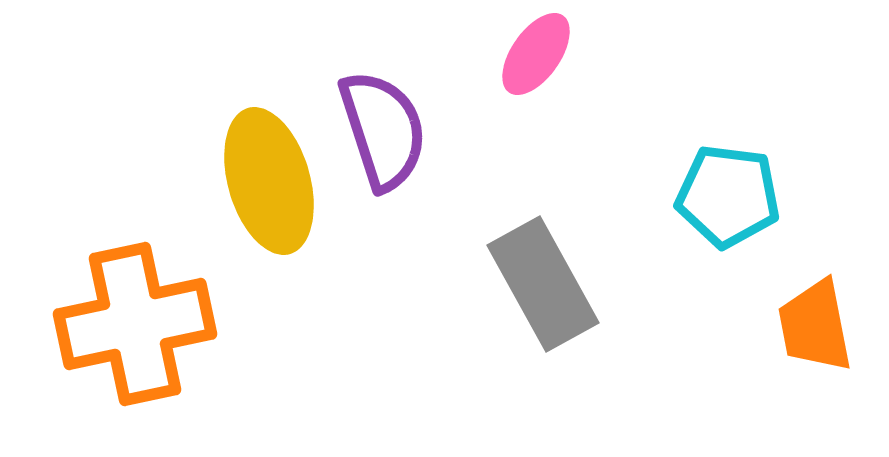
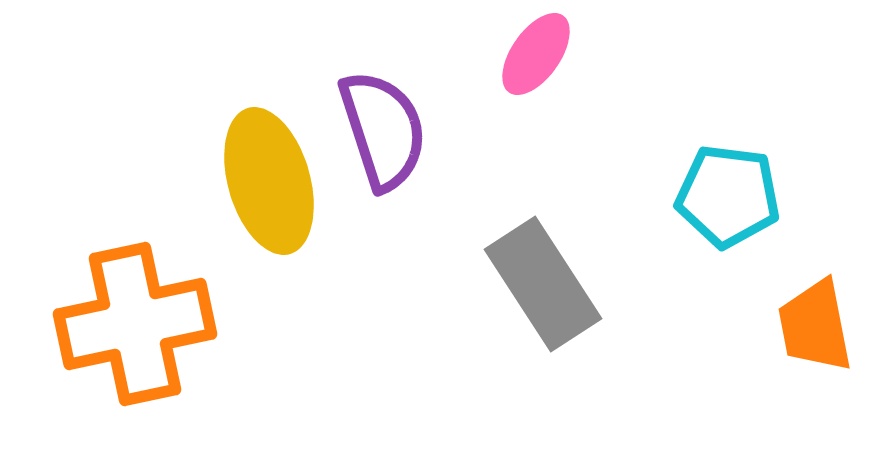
gray rectangle: rotated 4 degrees counterclockwise
